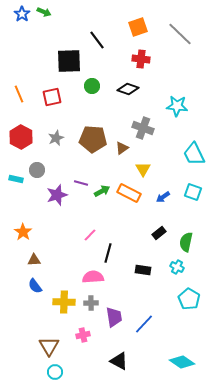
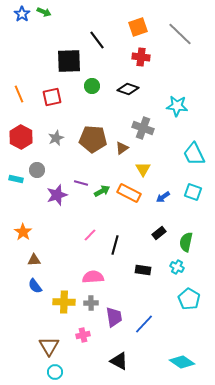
red cross at (141, 59): moved 2 px up
black line at (108, 253): moved 7 px right, 8 px up
